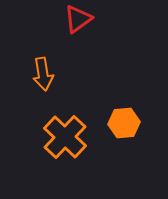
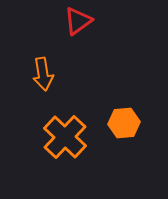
red triangle: moved 2 px down
